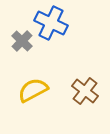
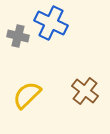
gray cross: moved 4 px left, 5 px up; rotated 30 degrees counterclockwise
yellow semicircle: moved 6 px left, 5 px down; rotated 16 degrees counterclockwise
